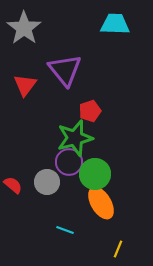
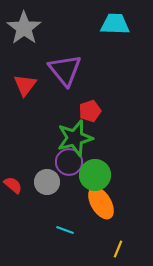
green circle: moved 1 px down
